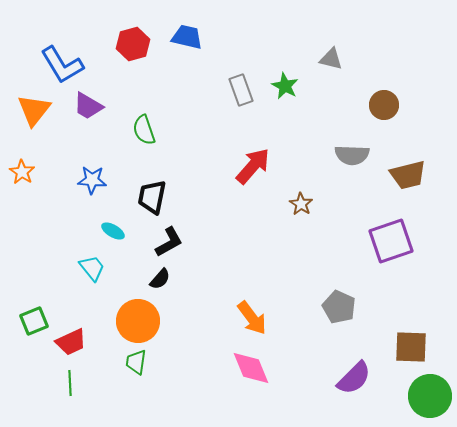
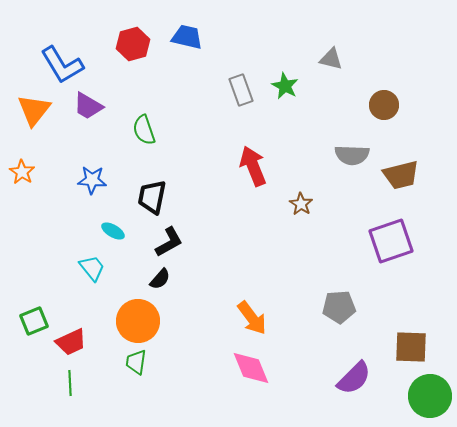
red arrow: rotated 63 degrees counterclockwise
brown trapezoid: moved 7 px left
gray pentagon: rotated 28 degrees counterclockwise
